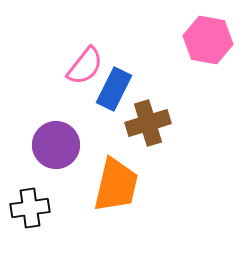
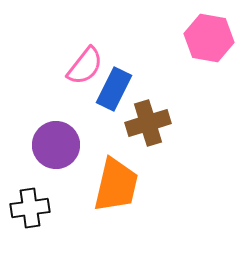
pink hexagon: moved 1 px right, 2 px up
